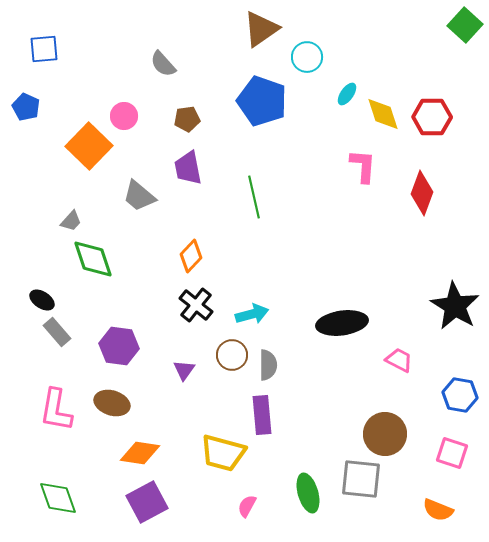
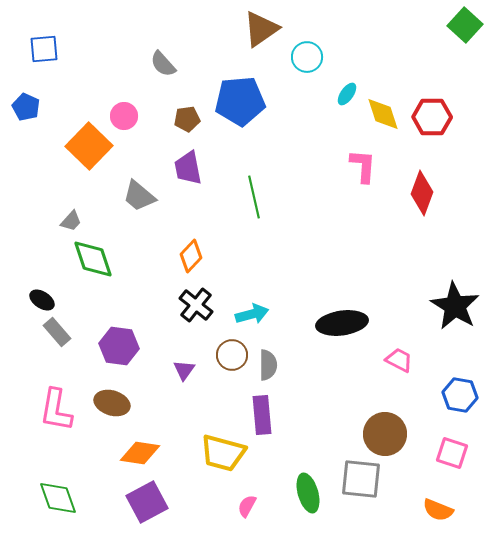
blue pentagon at (262, 101): moved 22 px left; rotated 24 degrees counterclockwise
